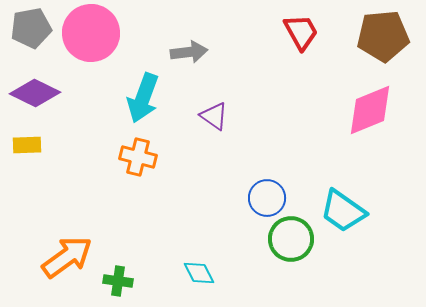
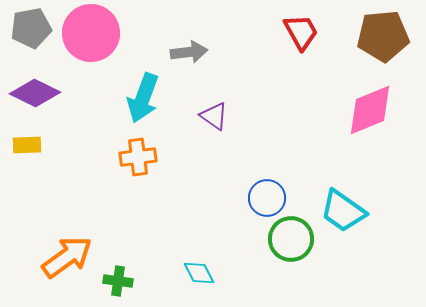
orange cross: rotated 21 degrees counterclockwise
